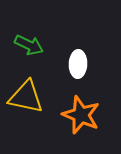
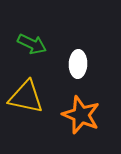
green arrow: moved 3 px right, 1 px up
